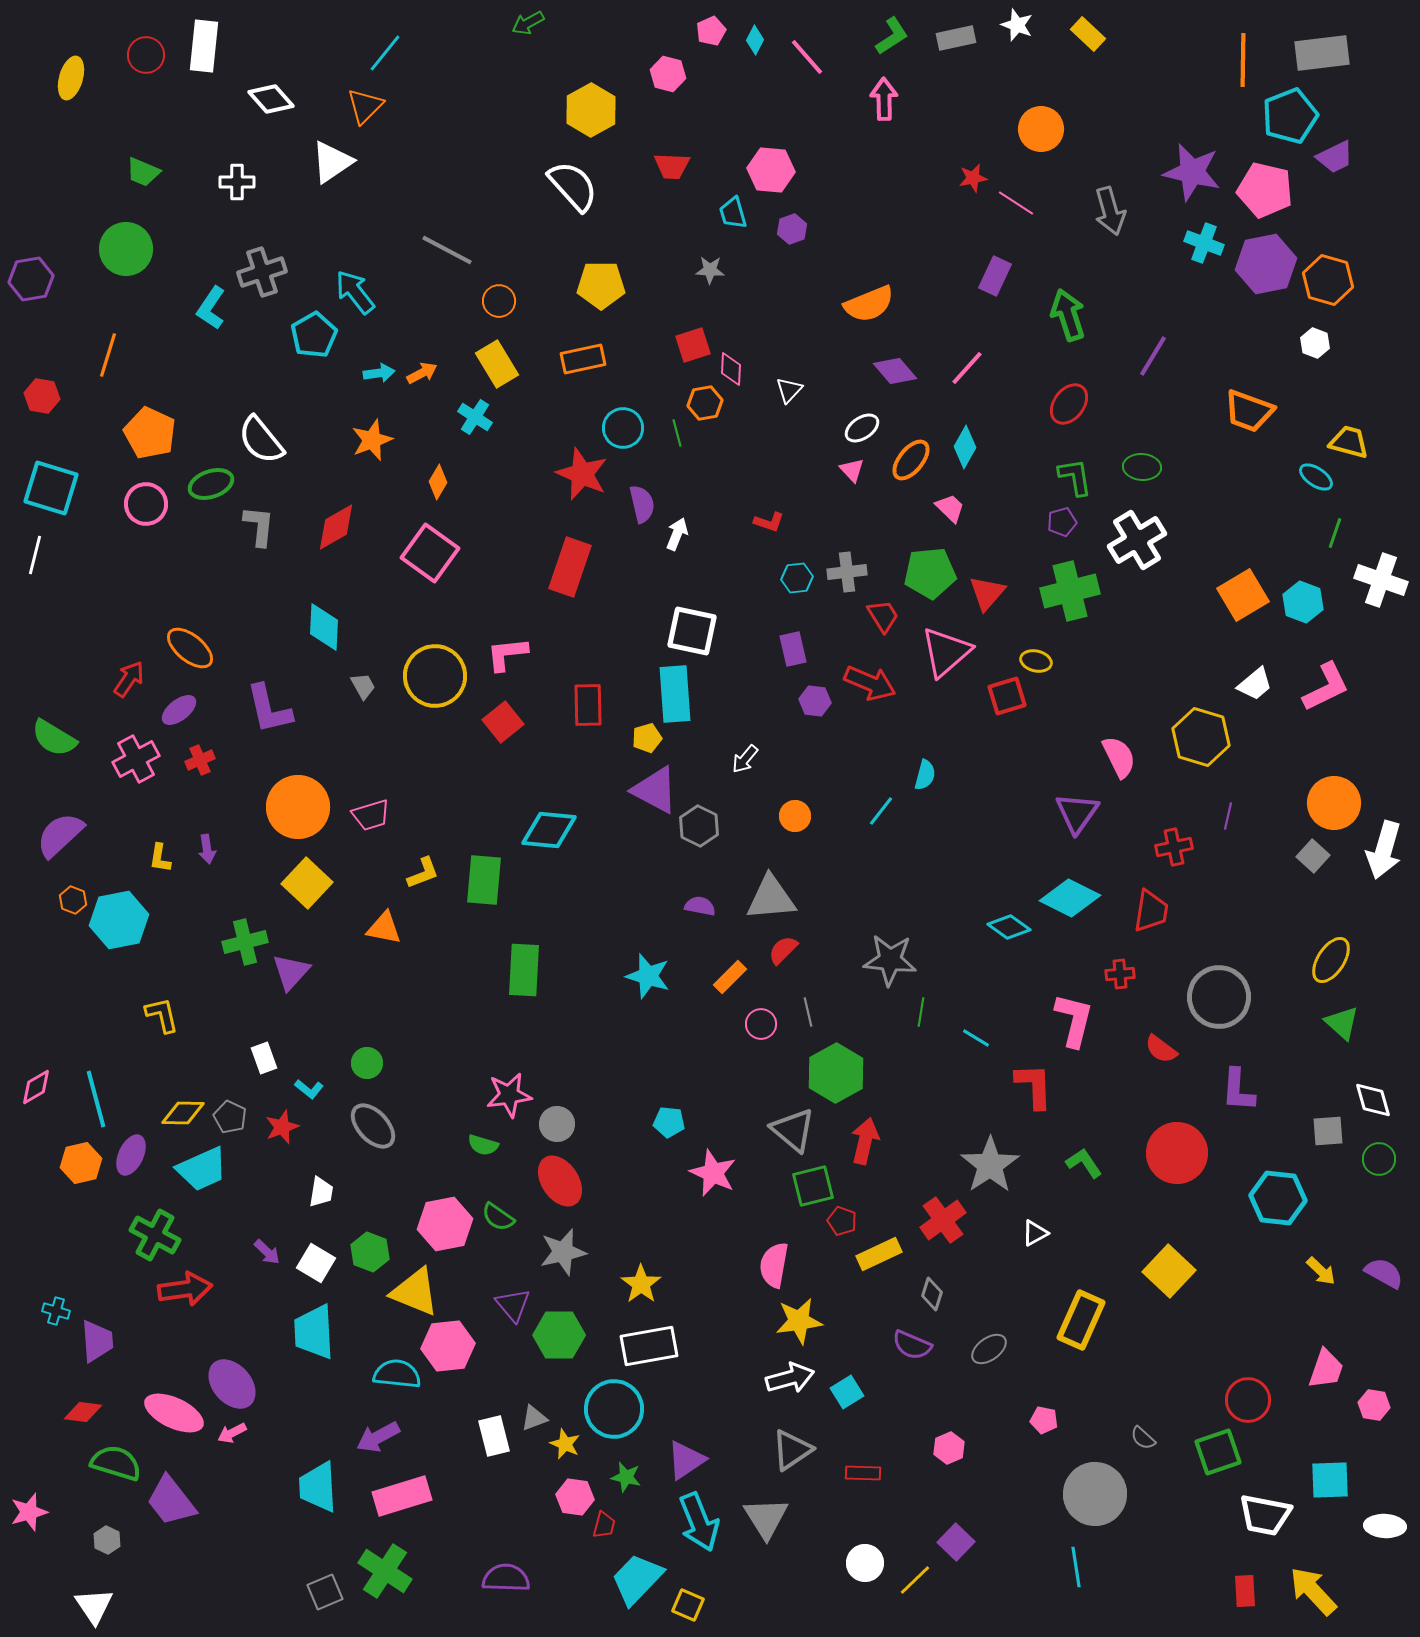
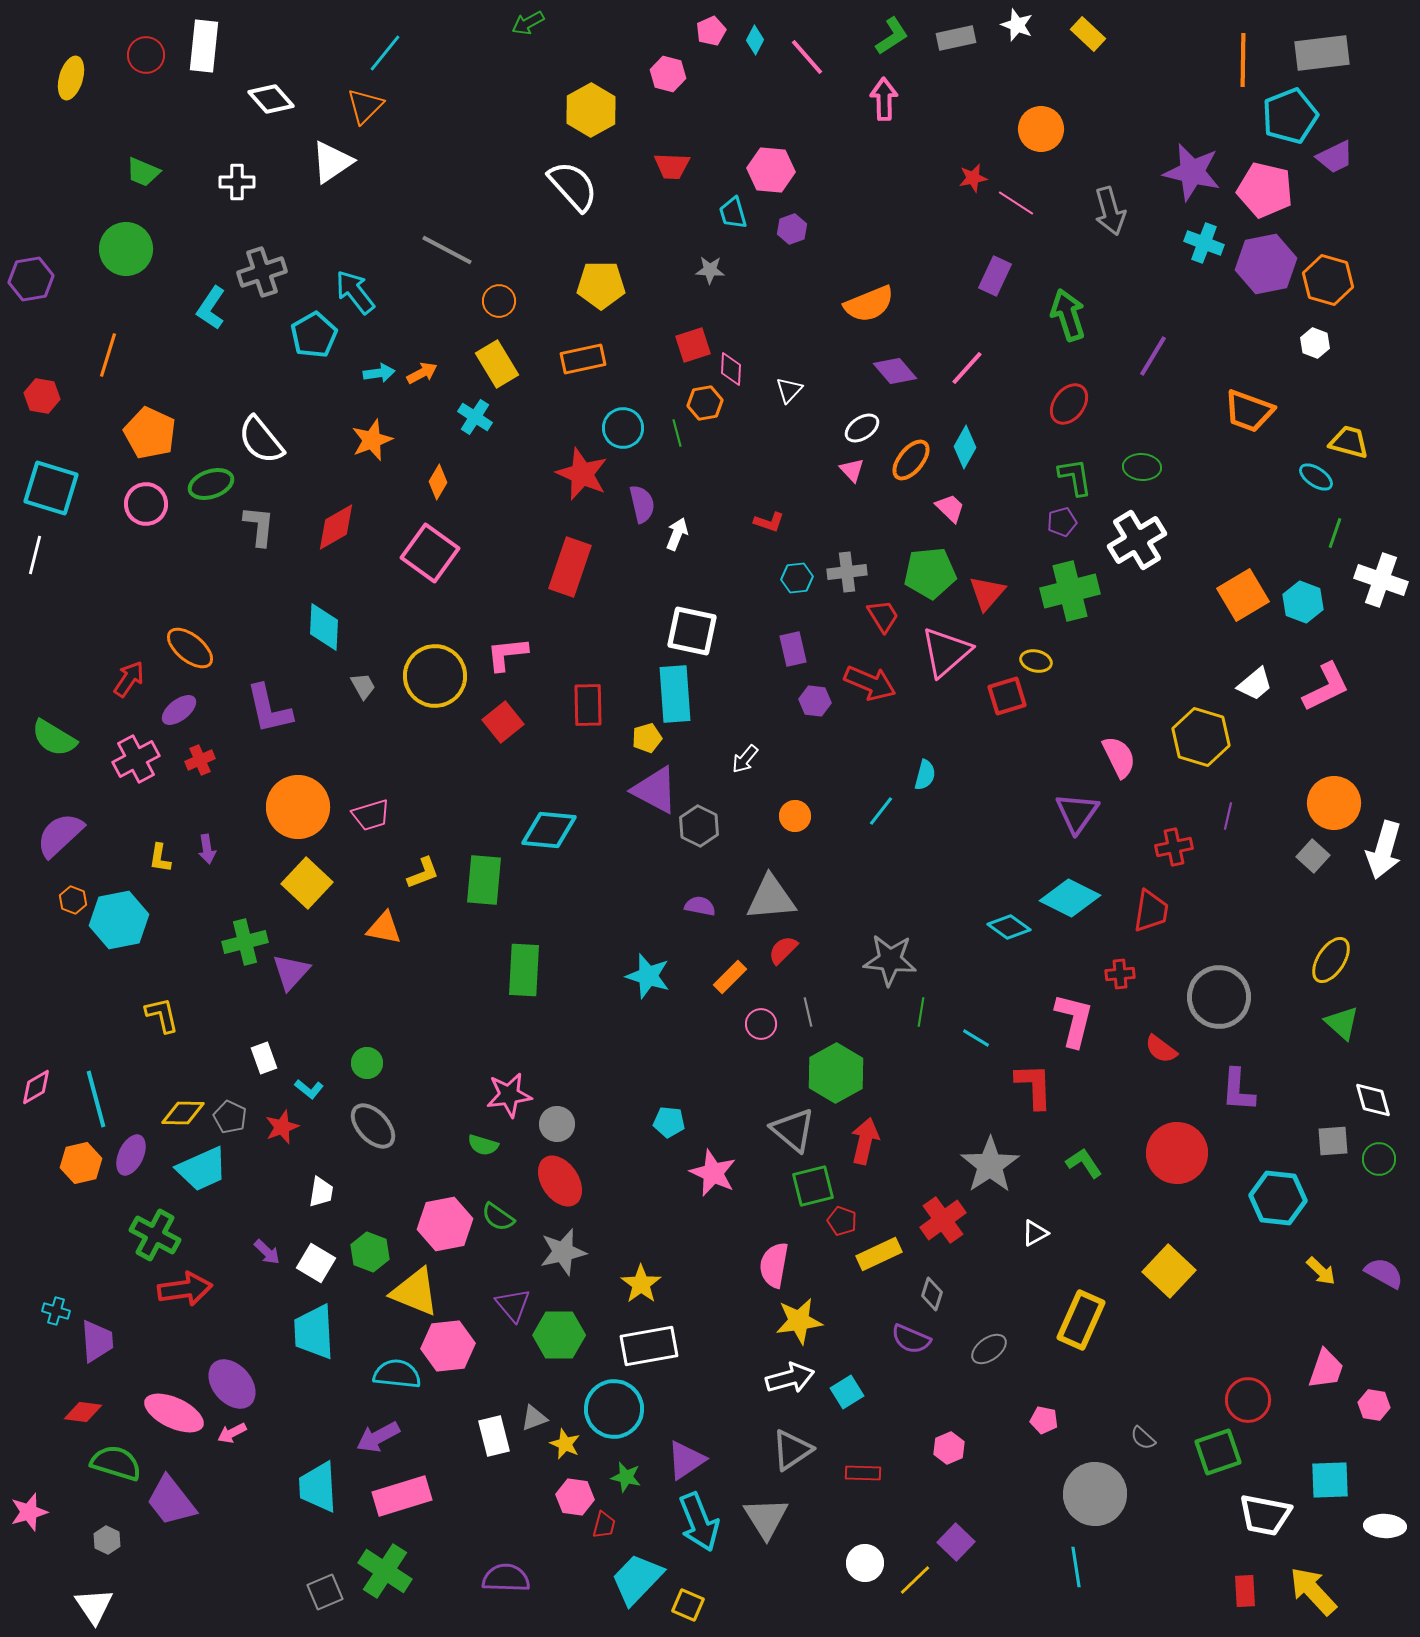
gray square at (1328, 1131): moved 5 px right, 10 px down
purple semicircle at (912, 1345): moved 1 px left, 6 px up
